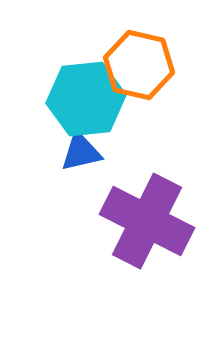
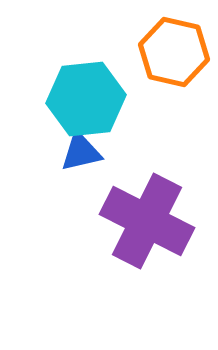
orange hexagon: moved 35 px right, 13 px up
